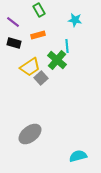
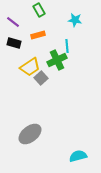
green cross: rotated 24 degrees clockwise
